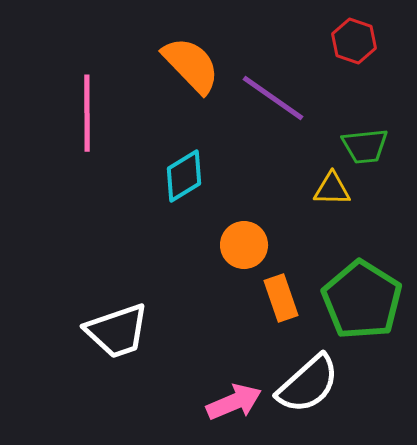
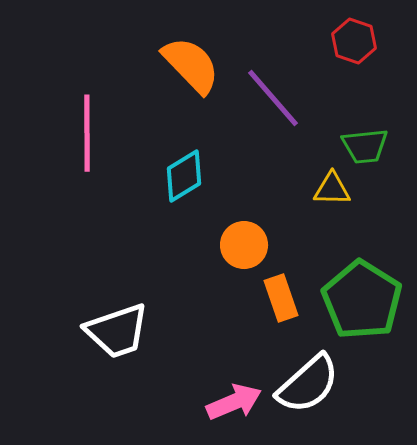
purple line: rotated 14 degrees clockwise
pink line: moved 20 px down
